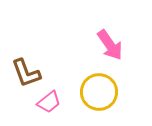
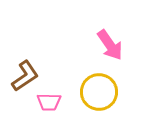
brown L-shape: moved 1 px left, 3 px down; rotated 104 degrees counterclockwise
pink trapezoid: rotated 40 degrees clockwise
